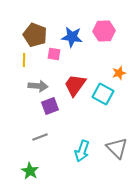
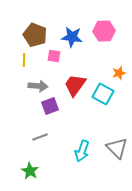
pink square: moved 2 px down
